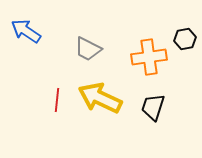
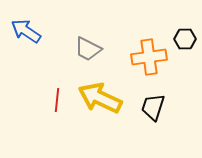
black hexagon: rotated 10 degrees clockwise
